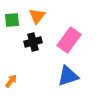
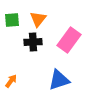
orange triangle: moved 1 px right, 3 px down
black cross: rotated 12 degrees clockwise
blue triangle: moved 9 px left, 4 px down
